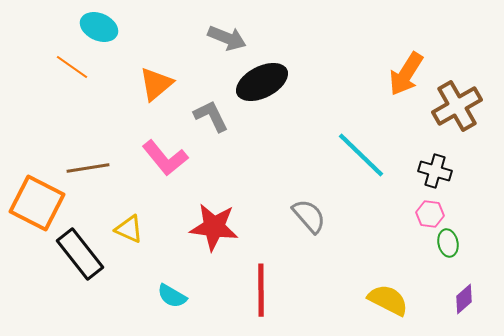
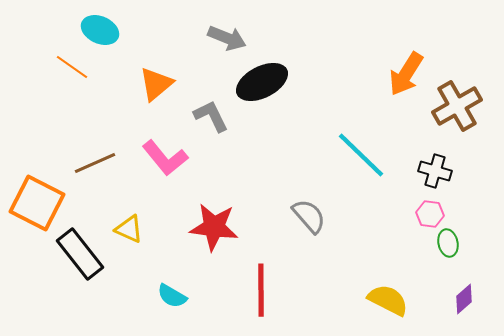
cyan ellipse: moved 1 px right, 3 px down
brown line: moved 7 px right, 5 px up; rotated 15 degrees counterclockwise
